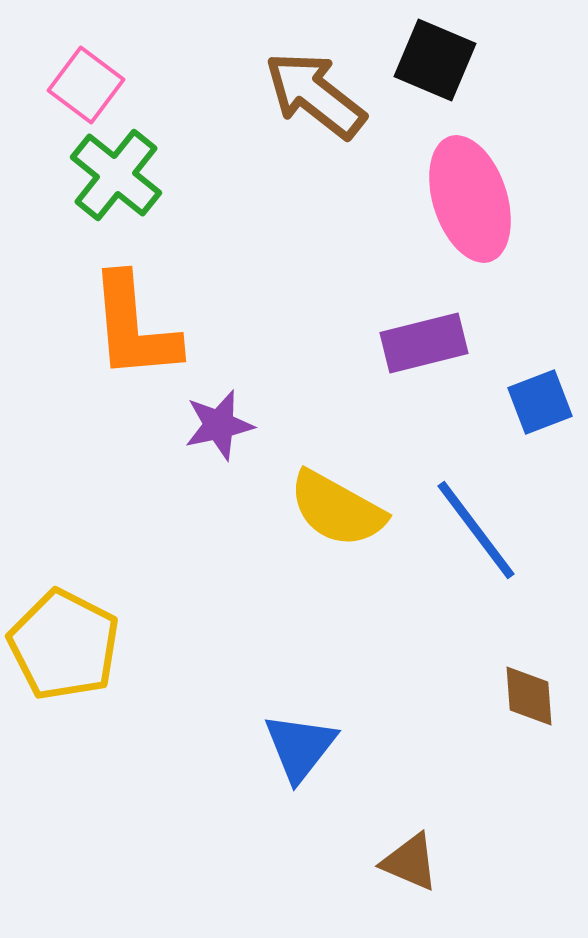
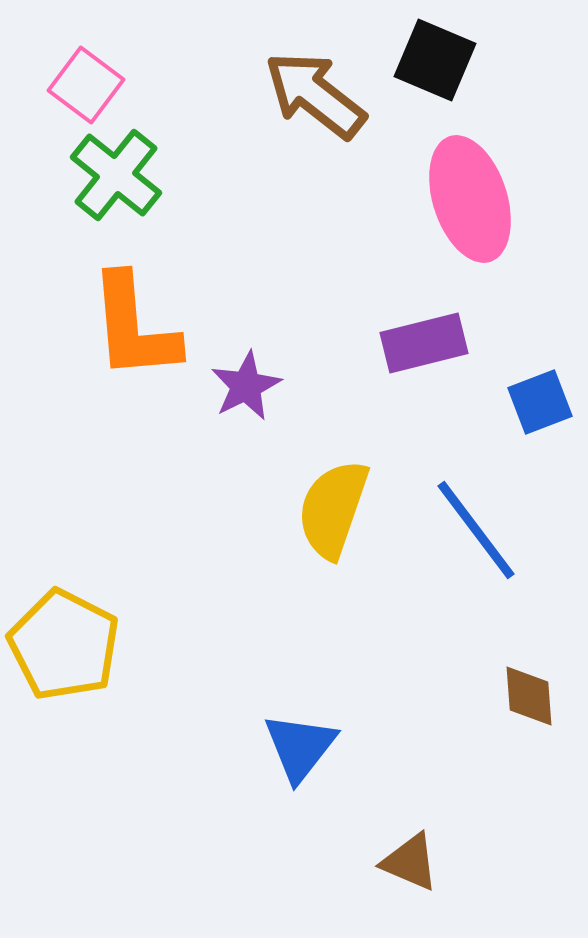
purple star: moved 27 px right, 39 px up; rotated 14 degrees counterclockwise
yellow semicircle: moved 4 px left; rotated 80 degrees clockwise
